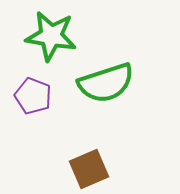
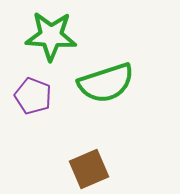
green star: rotated 6 degrees counterclockwise
